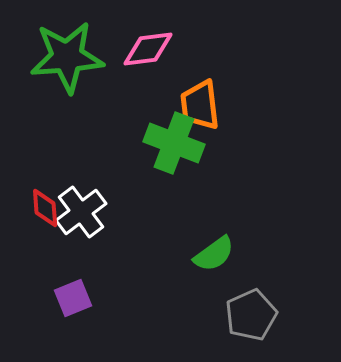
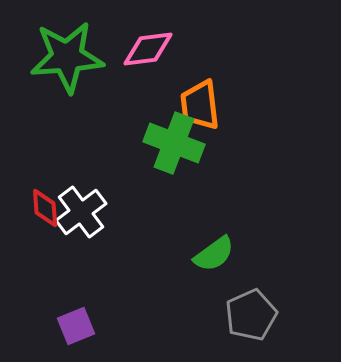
purple square: moved 3 px right, 28 px down
